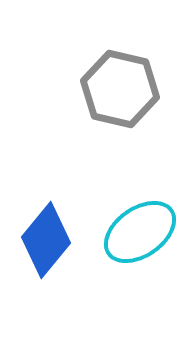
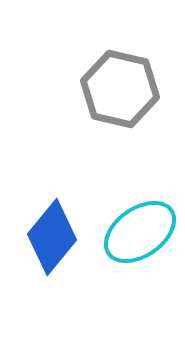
blue diamond: moved 6 px right, 3 px up
